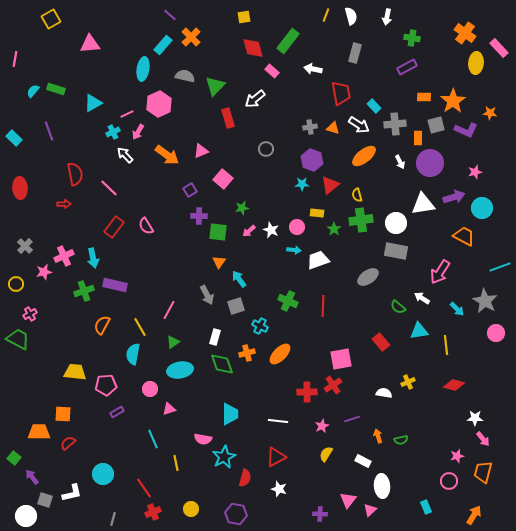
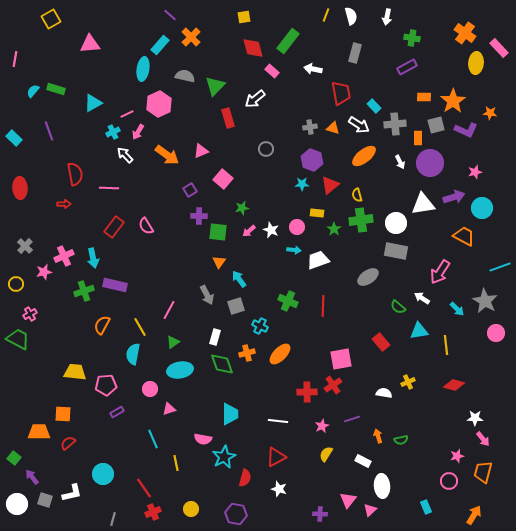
cyan rectangle at (163, 45): moved 3 px left
pink line at (109, 188): rotated 42 degrees counterclockwise
white circle at (26, 516): moved 9 px left, 12 px up
